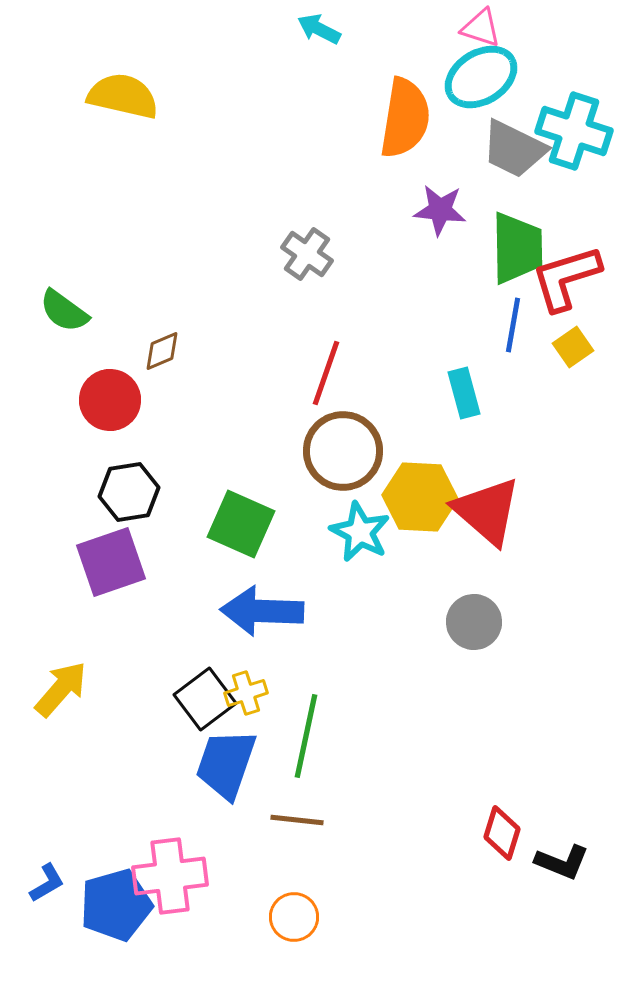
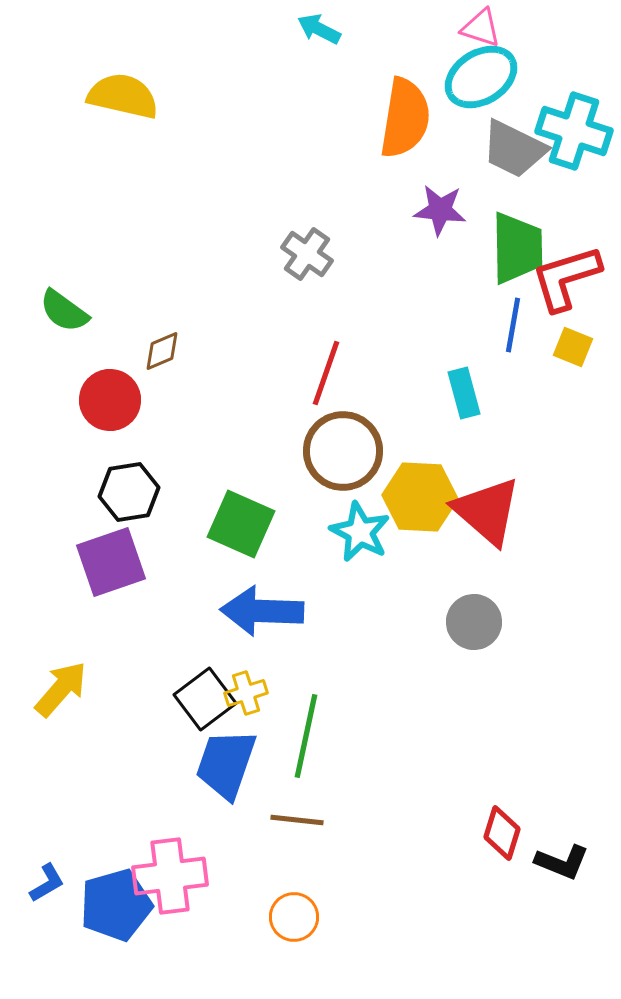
yellow square: rotated 33 degrees counterclockwise
